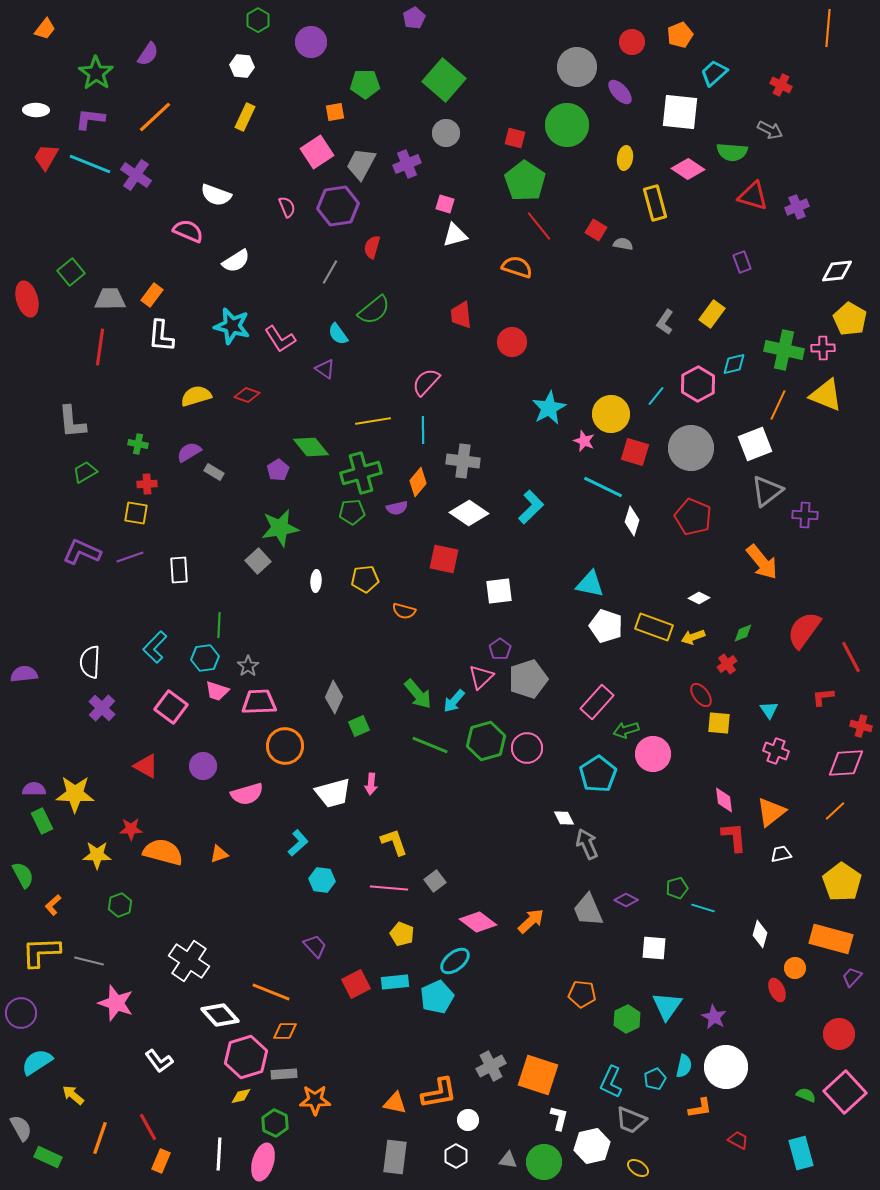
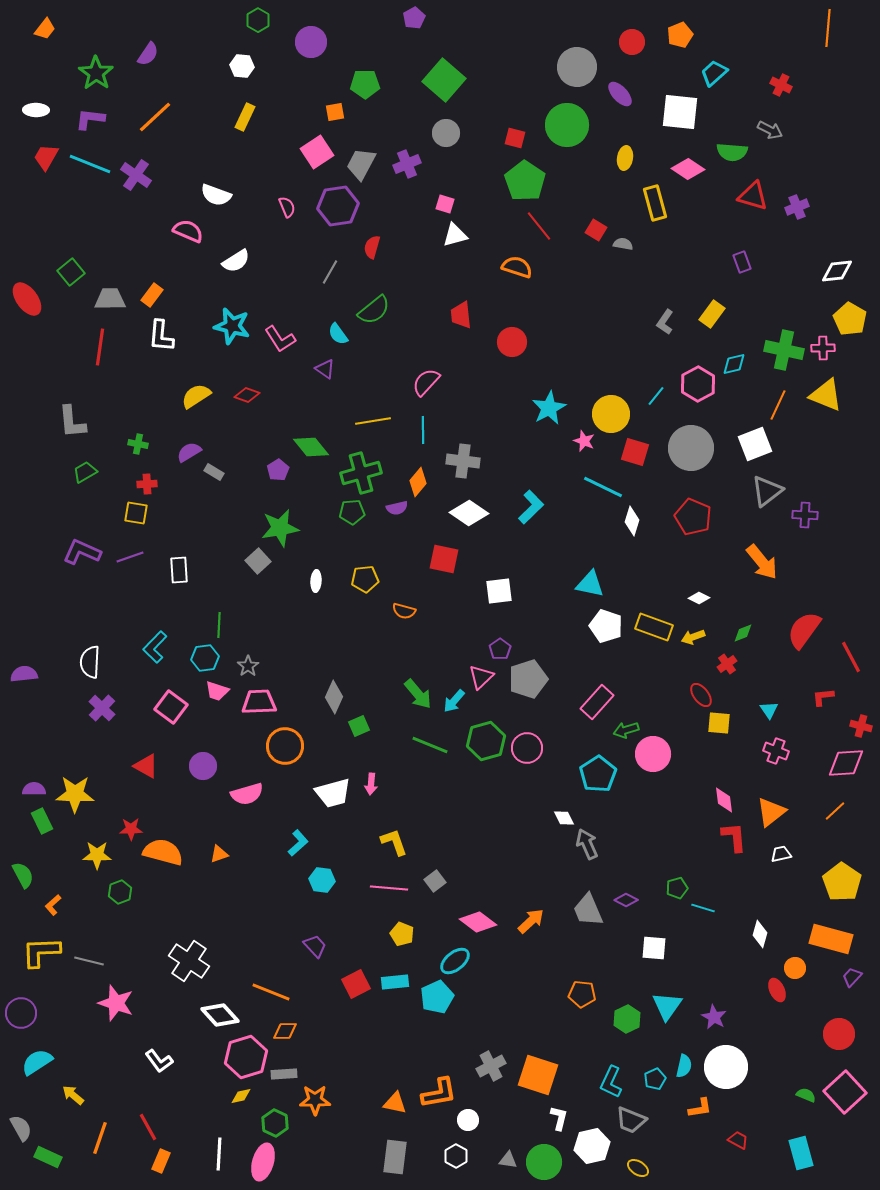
purple ellipse at (620, 92): moved 2 px down
red ellipse at (27, 299): rotated 20 degrees counterclockwise
yellow semicircle at (196, 396): rotated 16 degrees counterclockwise
green hexagon at (120, 905): moved 13 px up
